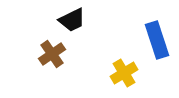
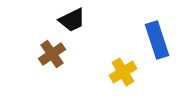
yellow cross: moved 1 px left, 1 px up
